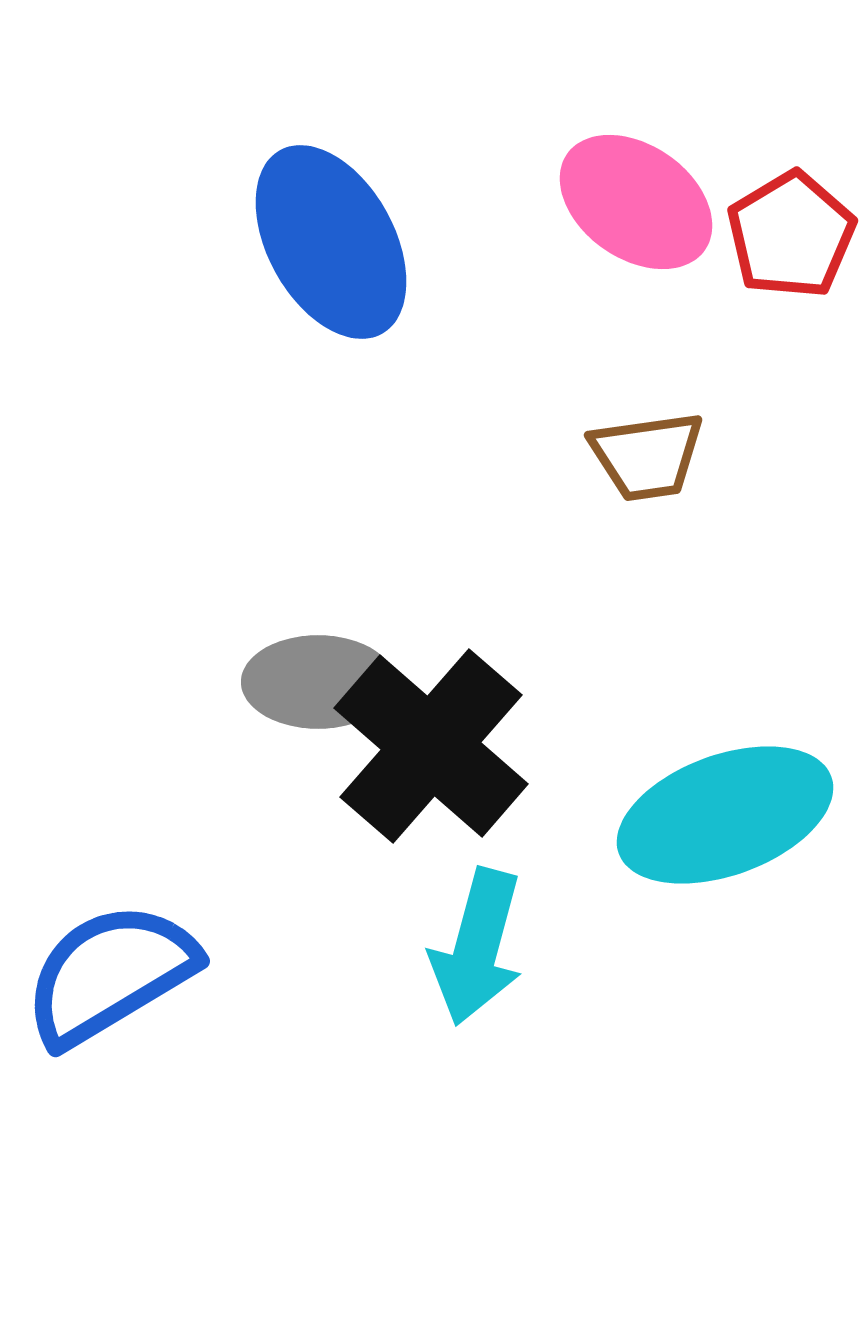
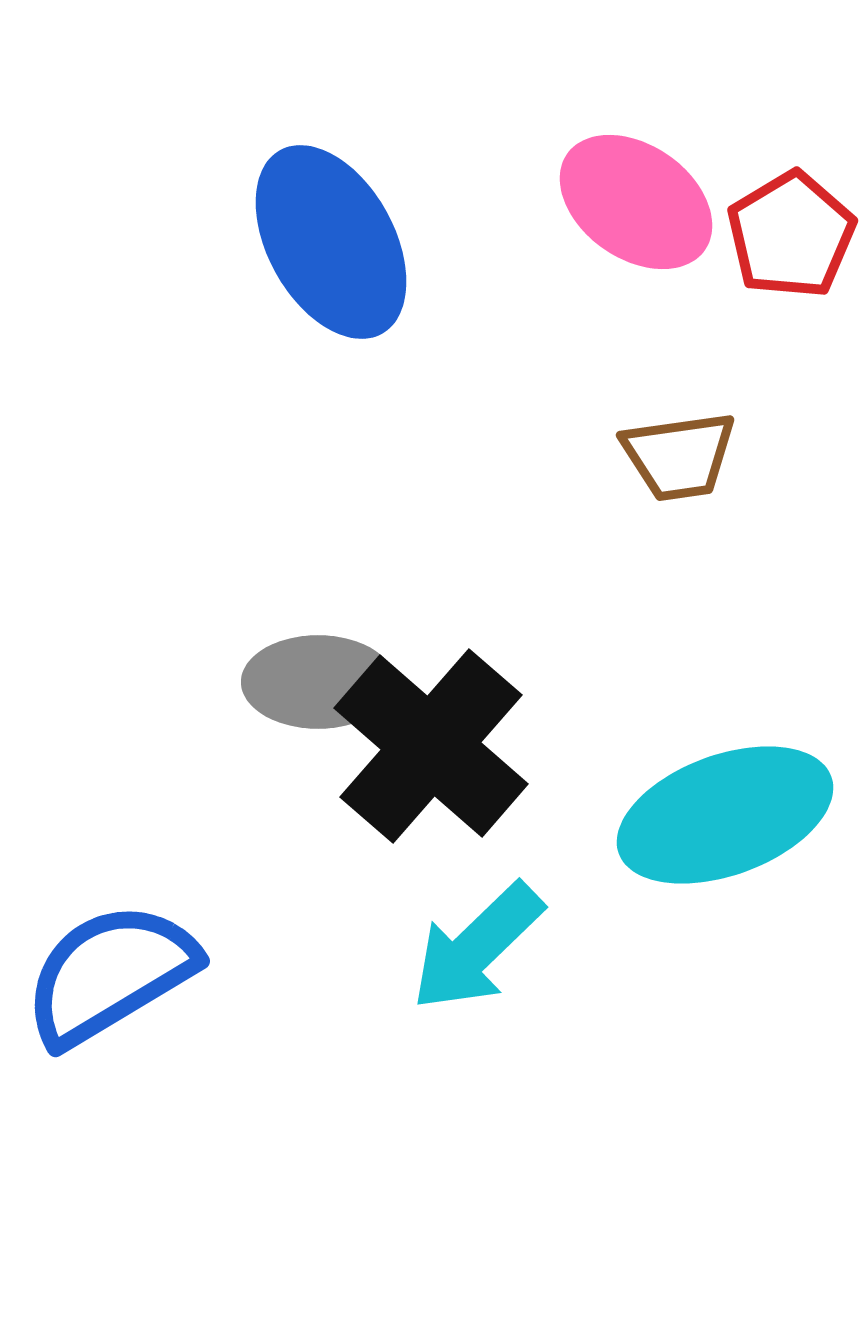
brown trapezoid: moved 32 px right
cyan arrow: rotated 31 degrees clockwise
